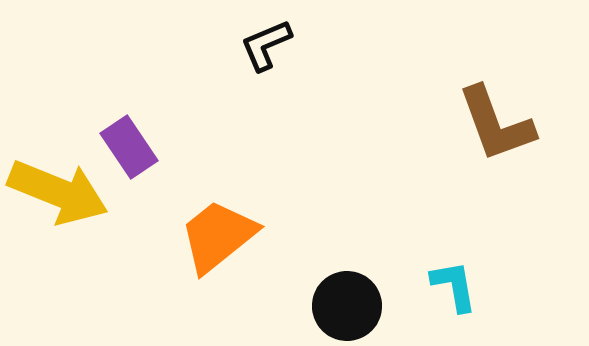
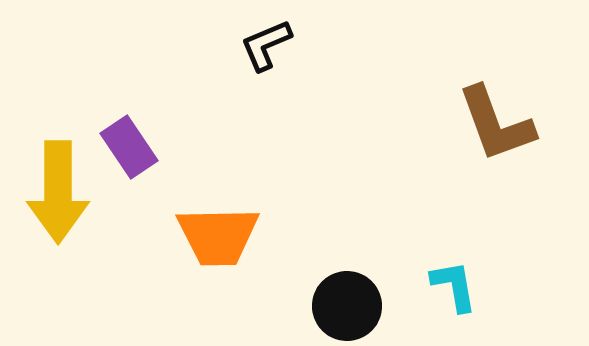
yellow arrow: rotated 68 degrees clockwise
orange trapezoid: rotated 142 degrees counterclockwise
